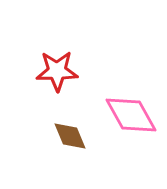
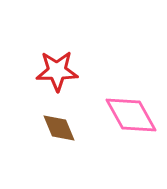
brown diamond: moved 11 px left, 8 px up
